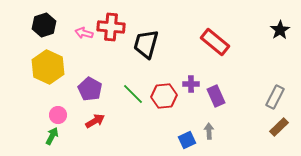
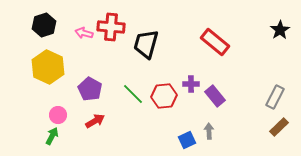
purple rectangle: moved 1 px left; rotated 15 degrees counterclockwise
